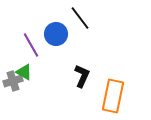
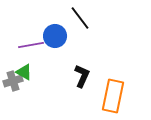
blue circle: moved 1 px left, 2 px down
purple line: rotated 70 degrees counterclockwise
